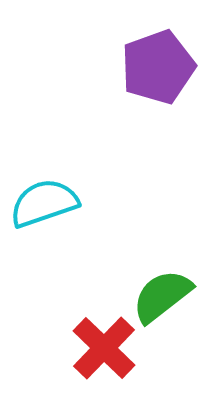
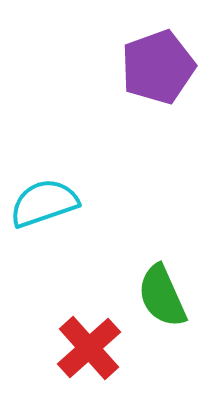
green semicircle: rotated 76 degrees counterclockwise
red cross: moved 15 px left; rotated 4 degrees clockwise
